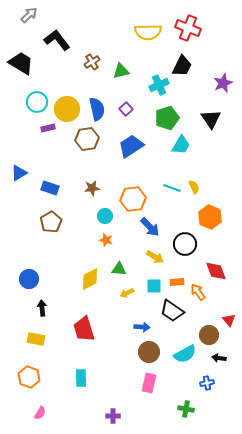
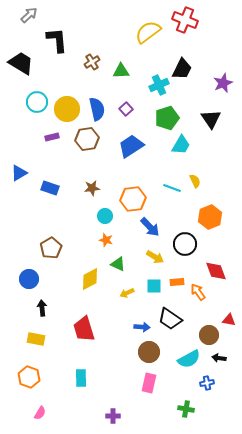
red cross at (188, 28): moved 3 px left, 8 px up
yellow semicircle at (148, 32): rotated 144 degrees clockwise
black L-shape at (57, 40): rotated 32 degrees clockwise
black trapezoid at (182, 66): moved 3 px down
green triangle at (121, 71): rotated 12 degrees clockwise
purple rectangle at (48, 128): moved 4 px right, 9 px down
yellow semicircle at (194, 187): moved 1 px right, 6 px up
orange hexagon at (210, 217): rotated 15 degrees clockwise
brown pentagon at (51, 222): moved 26 px down
green triangle at (119, 269): moved 1 px left, 5 px up; rotated 21 degrees clockwise
black trapezoid at (172, 311): moved 2 px left, 8 px down
red triangle at (229, 320): rotated 40 degrees counterclockwise
cyan semicircle at (185, 354): moved 4 px right, 5 px down
